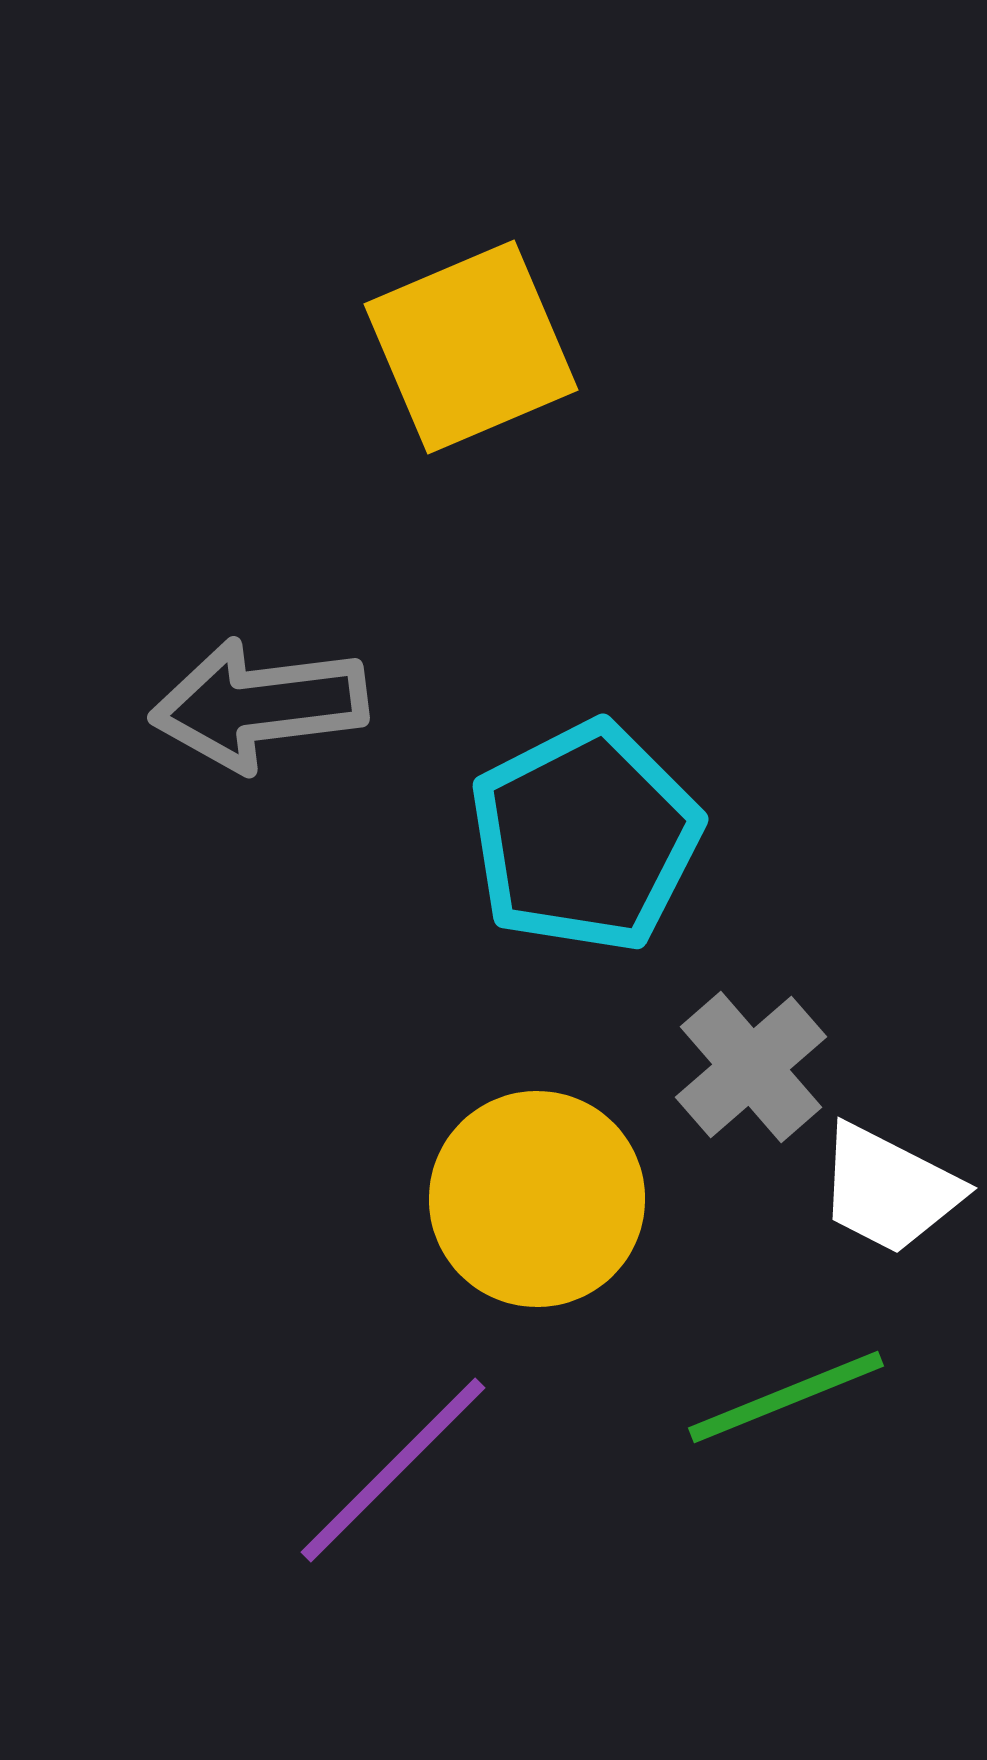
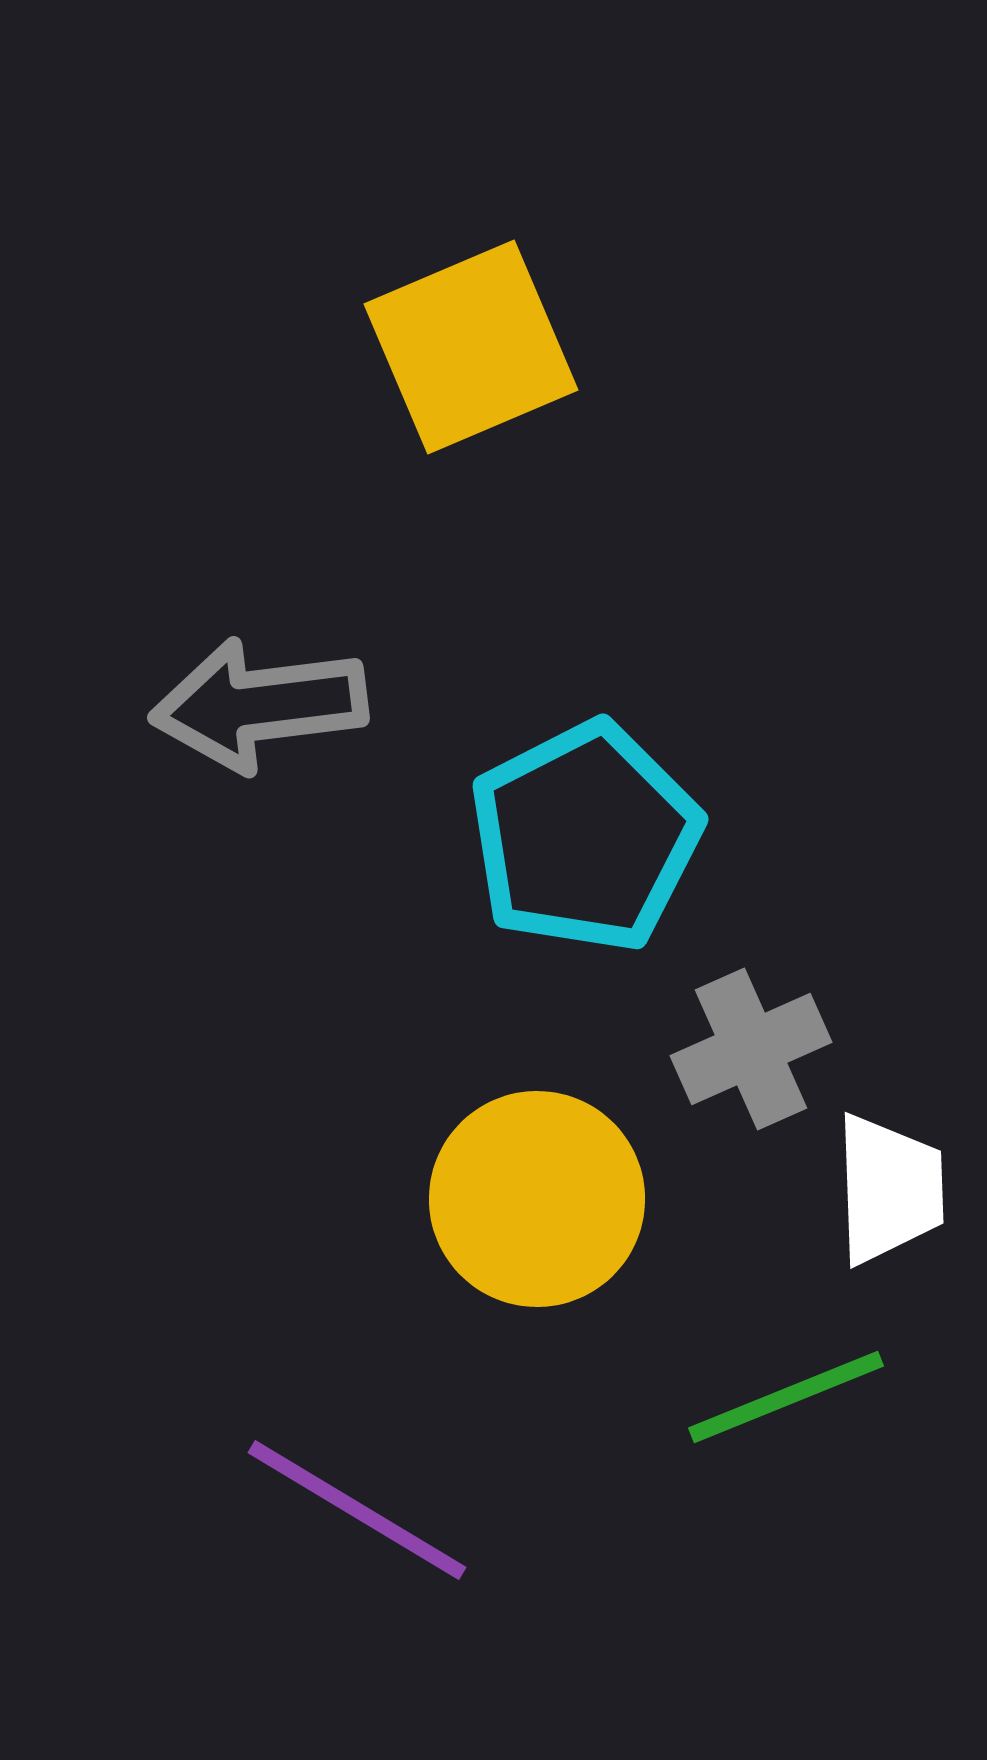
gray cross: moved 18 px up; rotated 17 degrees clockwise
white trapezoid: rotated 119 degrees counterclockwise
purple line: moved 36 px left, 40 px down; rotated 76 degrees clockwise
